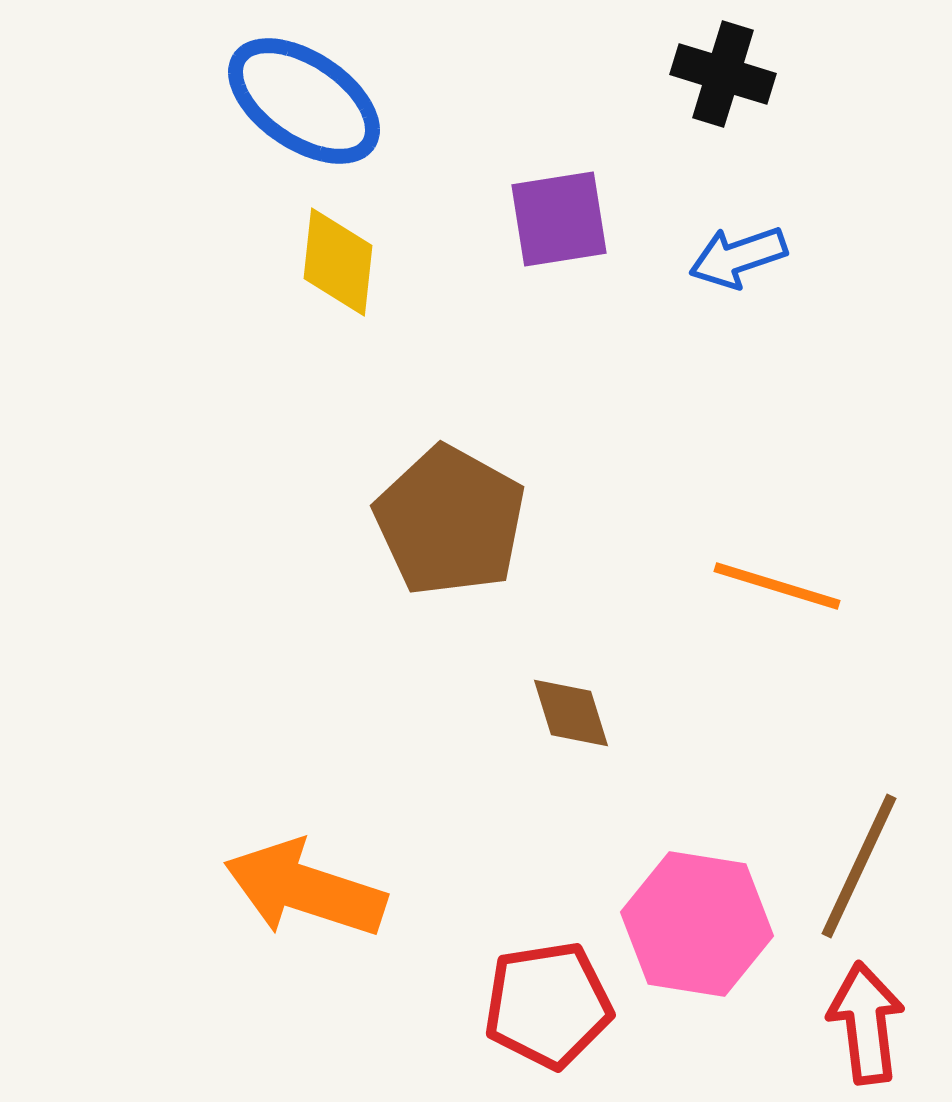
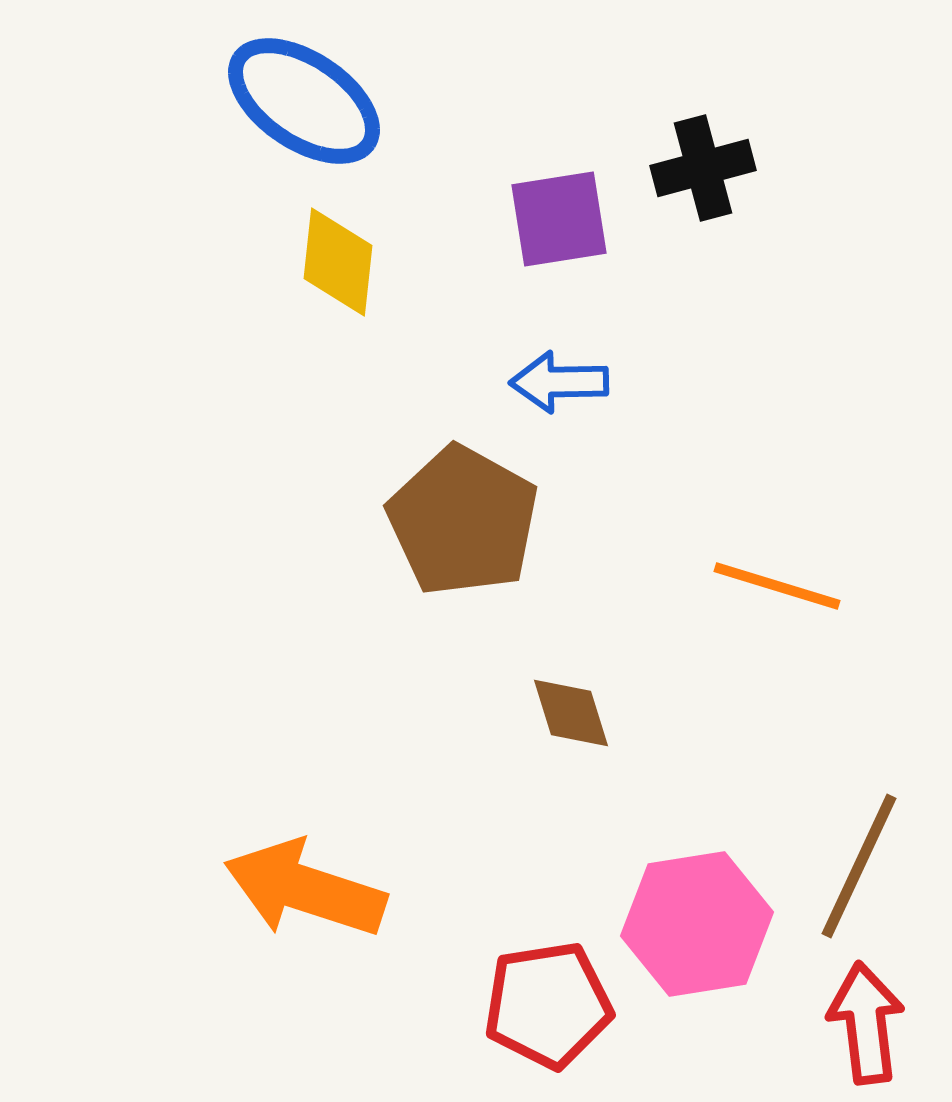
black cross: moved 20 px left, 94 px down; rotated 32 degrees counterclockwise
blue arrow: moved 179 px left, 125 px down; rotated 18 degrees clockwise
brown pentagon: moved 13 px right
pink hexagon: rotated 18 degrees counterclockwise
